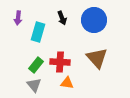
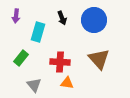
purple arrow: moved 2 px left, 2 px up
brown triangle: moved 2 px right, 1 px down
green rectangle: moved 15 px left, 7 px up
